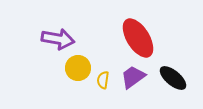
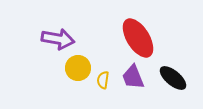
purple trapezoid: rotated 76 degrees counterclockwise
